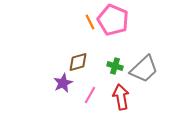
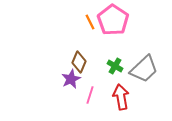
pink pentagon: rotated 12 degrees clockwise
brown diamond: moved 1 px right; rotated 50 degrees counterclockwise
green cross: rotated 14 degrees clockwise
purple star: moved 8 px right, 4 px up
pink line: rotated 12 degrees counterclockwise
